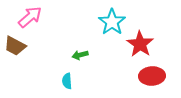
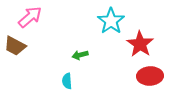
cyan star: moved 1 px left, 1 px up
red ellipse: moved 2 px left
